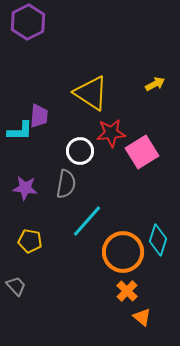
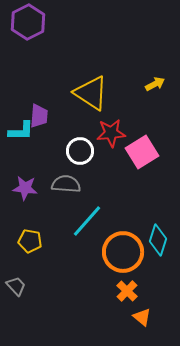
cyan L-shape: moved 1 px right
gray semicircle: rotated 96 degrees counterclockwise
